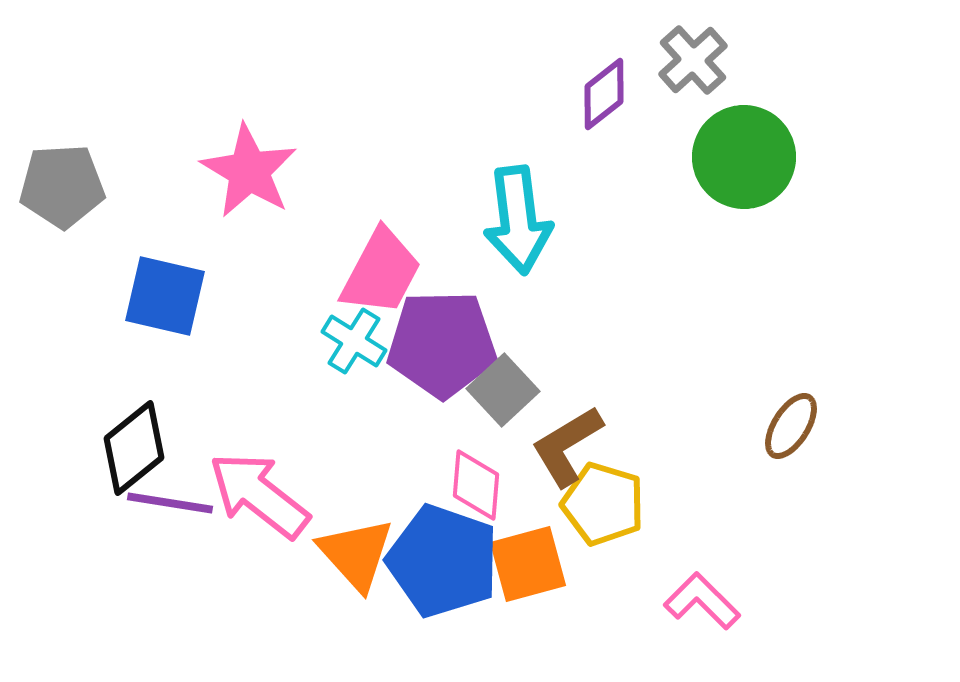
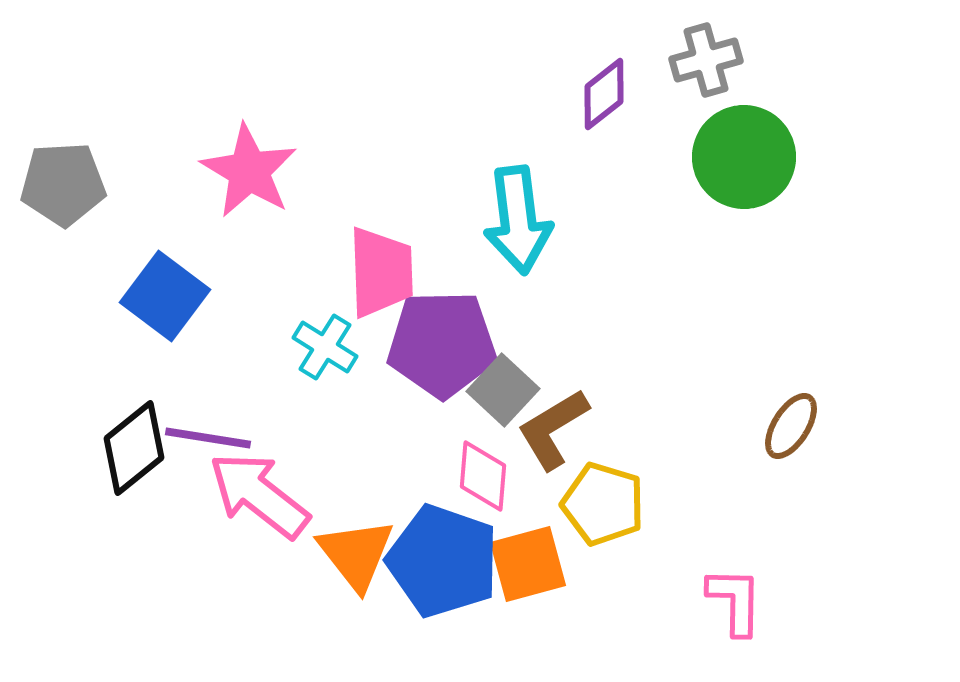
gray cross: moved 13 px right; rotated 26 degrees clockwise
gray pentagon: moved 1 px right, 2 px up
pink trapezoid: rotated 30 degrees counterclockwise
blue square: rotated 24 degrees clockwise
cyan cross: moved 29 px left, 6 px down
gray square: rotated 4 degrees counterclockwise
brown L-shape: moved 14 px left, 17 px up
pink diamond: moved 7 px right, 9 px up
purple line: moved 38 px right, 65 px up
orange triangle: rotated 4 degrees clockwise
pink L-shape: moved 33 px right; rotated 46 degrees clockwise
